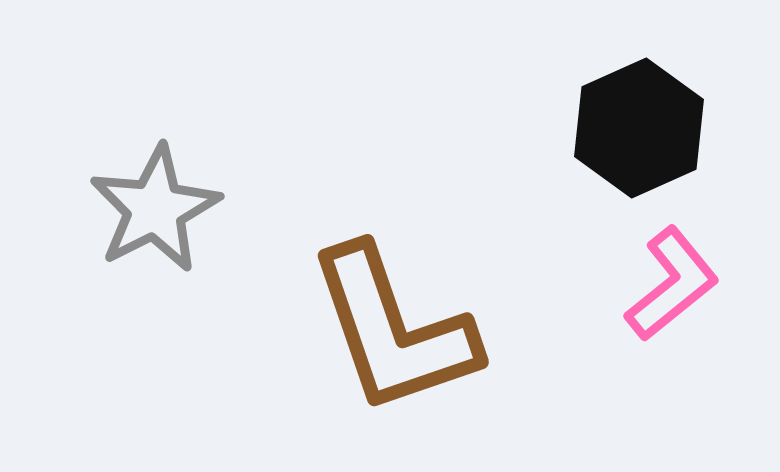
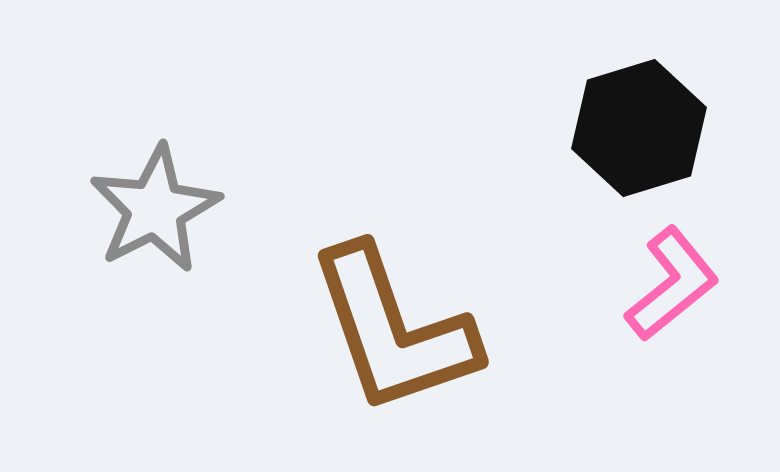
black hexagon: rotated 7 degrees clockwise
